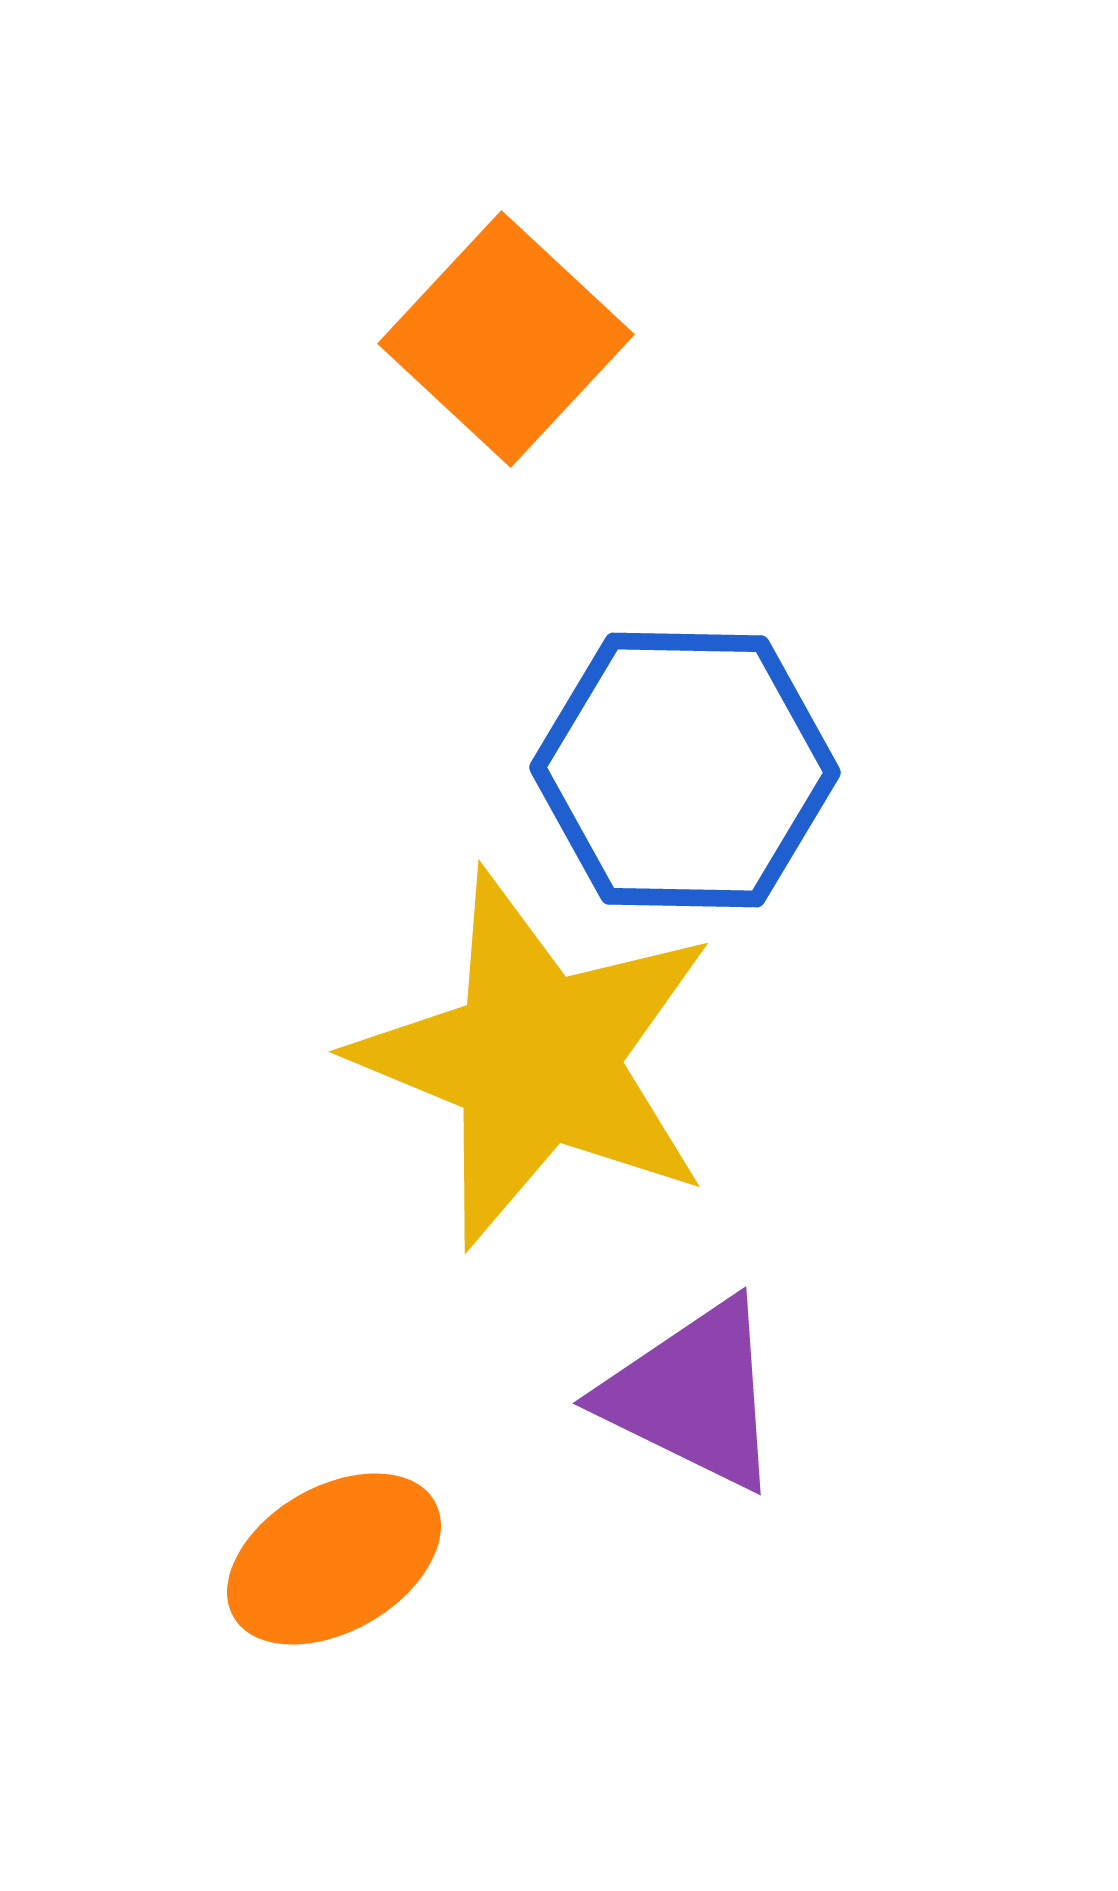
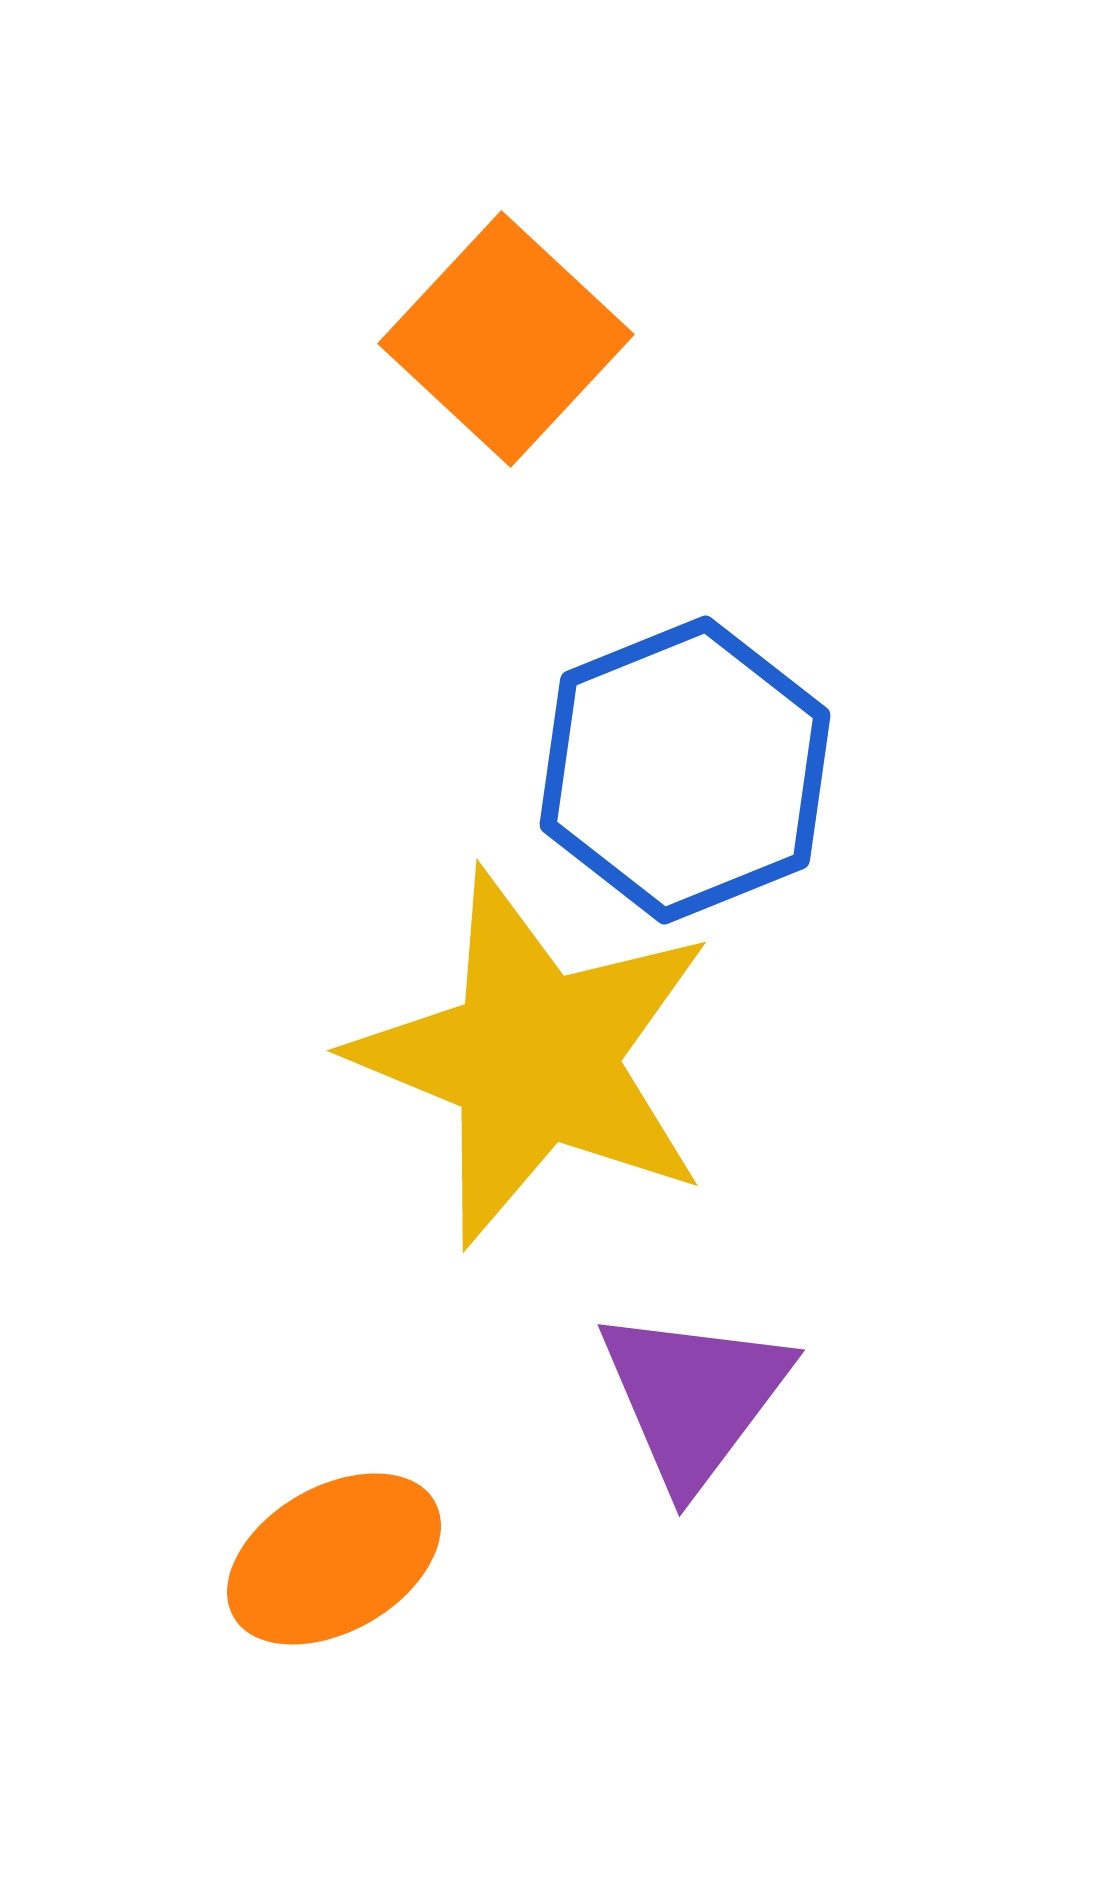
blue hexagon: rotated 23 degrees counterclockwise
yellow star: moved 2 px left, 1 px up
purple triangle: moved 1 px right, 2 px down; rotated 41 degrees clockwise
